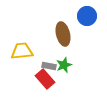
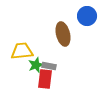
green star: moved 28 px left
red rectangle: rotated 48 degrees clockwise
